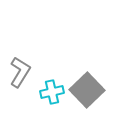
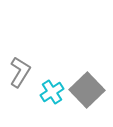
cyan cross: rotated 20 degrees counterclockwise
